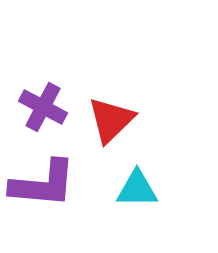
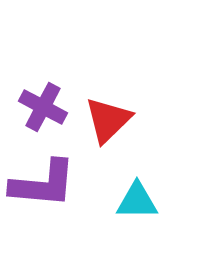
red triangle: moved 3 px left
cyan triangle: moved 12 px down
